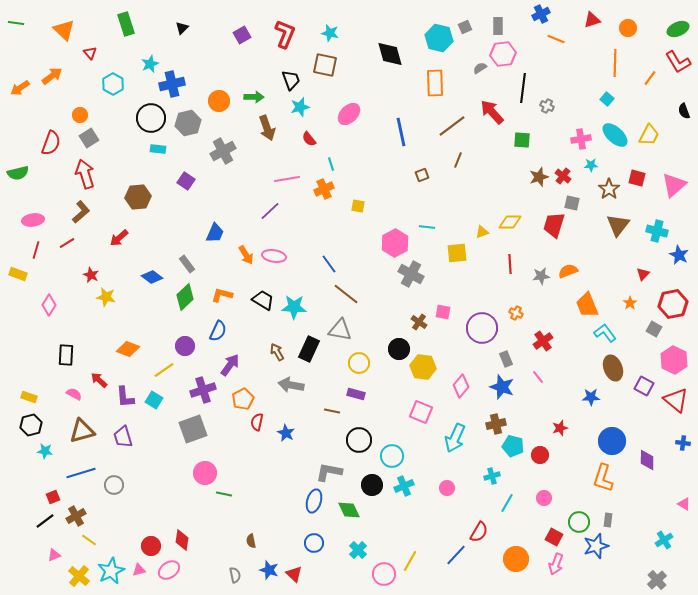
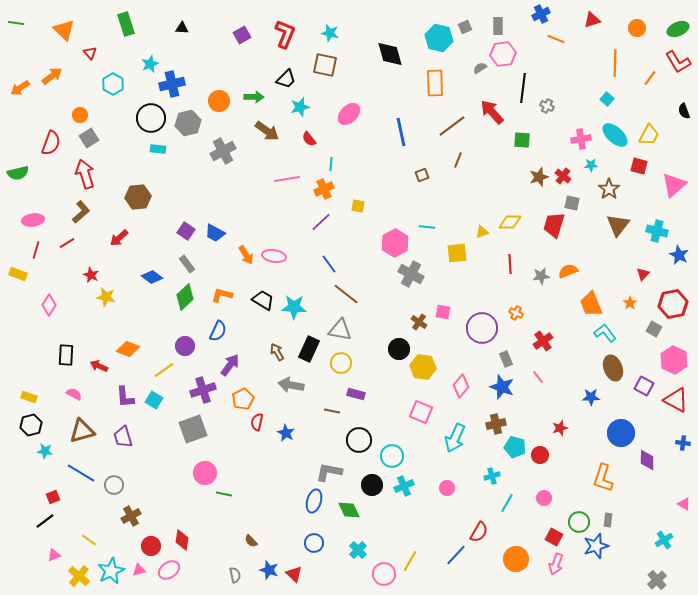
black triangle at (182, 28): rotated 48 degrees clockwise
orange circle at (628, 28): moved 9 px right
black trapezoid at (291, 80): moved 5 px left, 1 px up; rotated 65 degrees clockwise
brown arrow at (267, 128): moved 3 px down; rotated 35 degrees counterclockwise
cyan line at (331, 164): rotated 24 degrees clockwise
red square at (637, 178): moved 2 px right, 12 px up
purple square at (186, 181): moved 50 px down
purple line at (270, 211): moved 51 px right, 11 px down
blue trapezoid at (215, 233): rotated 95 degrees clockwise
orange trapezoid at (587, 305): moved 4 px right, 1 px up
yellow circle at (359, 363): moved 18 px left
red arrow at (99, 380): moved 14 px up; rotated 18 degrees counterclockwise
red triangle at (676, 400): rotated 12 degrees counterclockwise
blue circle at (612, 441): moved 9 px right, 8 px up
cyan pentagon at (513, 446): moved 2 px right, 1 px down
blue line at (81, 473): rotated 48 degrees clockwise
brown cross at (76, 516): moved 55 px right
brown semicircle at (251, 541): rotated 32 degrees counterclockwise
